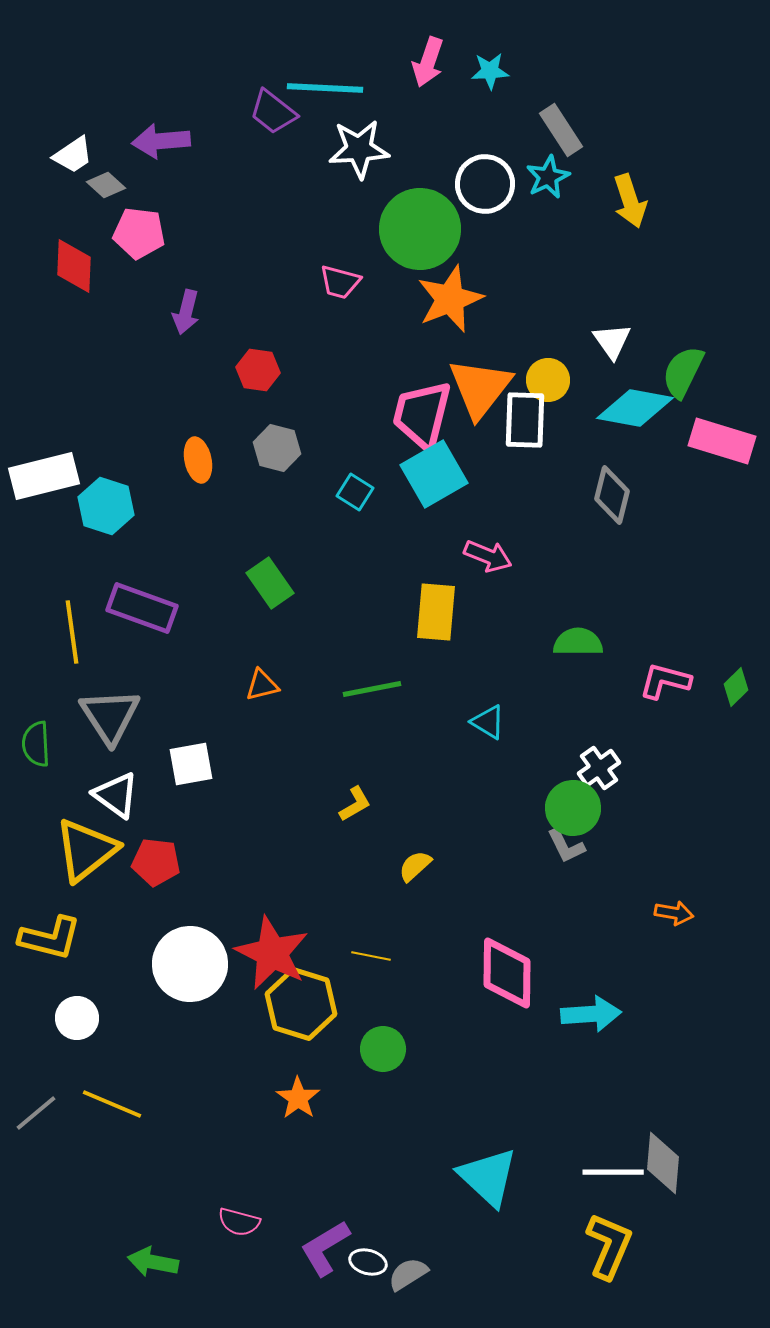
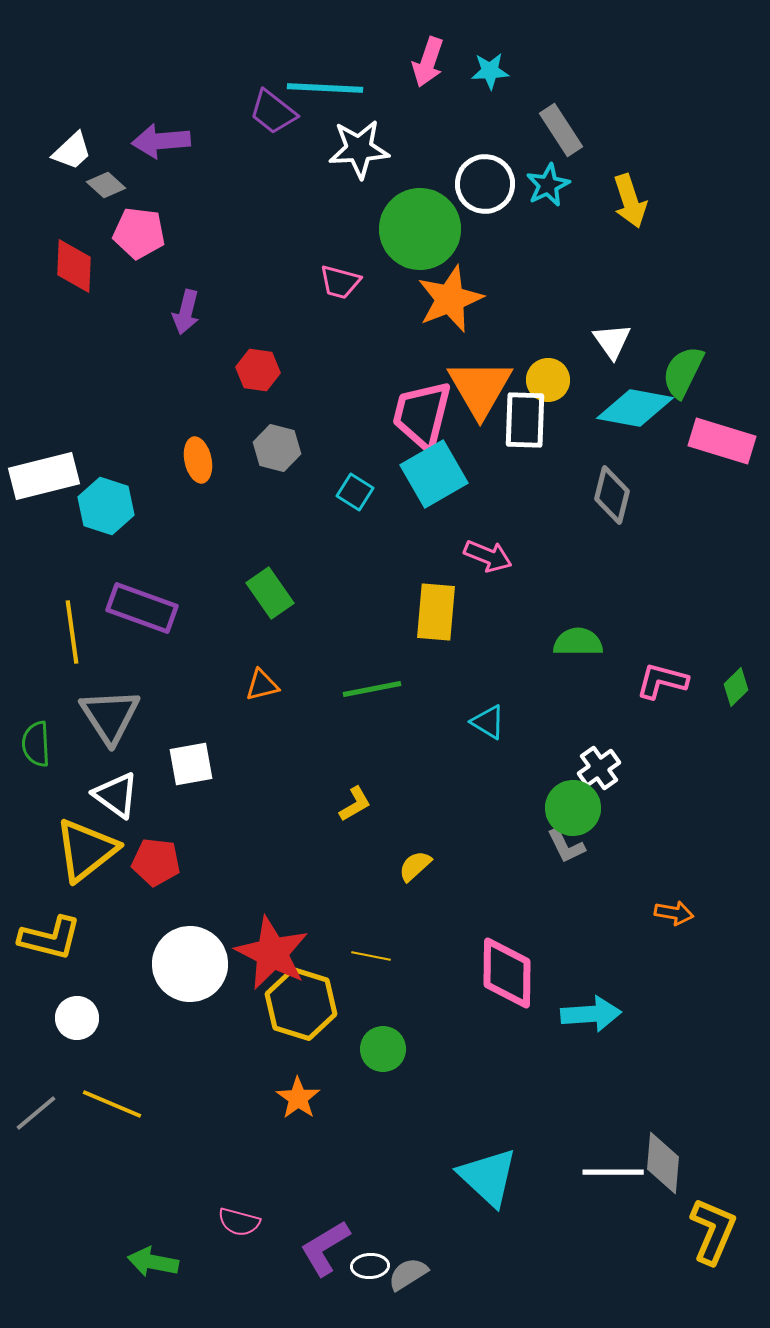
white trapezoid at (73, 155): moved 1 px left, 4 px up; rotated 9 degrees counterclockwise
cyan star at (548, 177): moved 8 px down
orange triangle at (480, 388): rotated 8 degrees counterclockwise
green rectangle at (270, 583): moved 10 px down
pink L-shape at (665, 681): moved 3 px left
yellow L-shape at (609, 1246): moved 104 px right, 15 px up
white ellipse at (368, 1262): moved 2 px right, 4 px down; rotated 18 degrees counterclockwise
